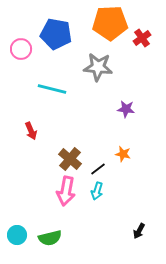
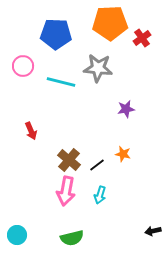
blue pentagon: rotated 8 degrees counterclockwise
pink circle: moved 2 px right, 17 px down
gray star: moved 1 px down
cyan line: moved 9 px right, 7 px up
purple star: rotated 18 degrees counterclockwise
brown cross: moved 1 px left, 1 px down
black line: moved 1 px left, 4 px up
cyan arrow: moved 3 px right, 4 px down
black arrow: moved 14 px right; rotated 49 degrees clockwise
green semicircle: moved 22 px right
